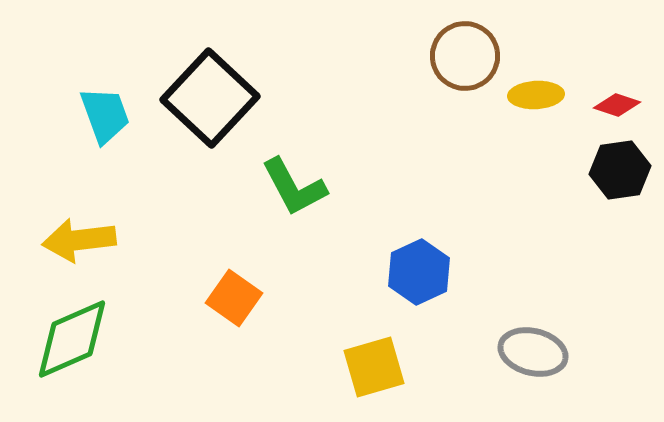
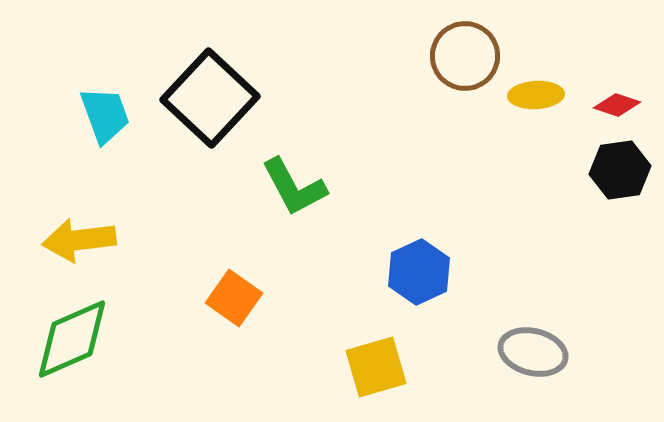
yellow square: moved 2 px right
